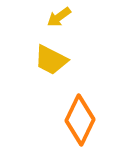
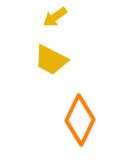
yellow arrow: moved 4 px left
